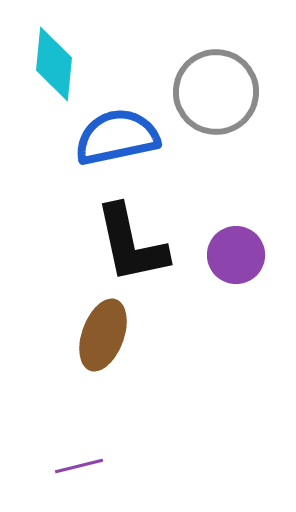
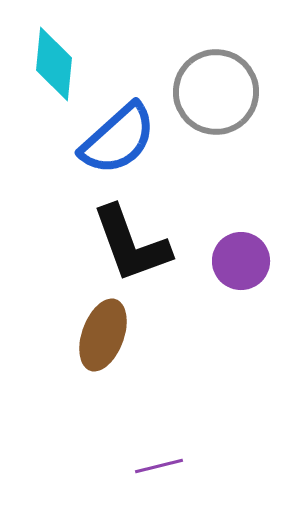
blue semicircle: moved 1 px right, 2 px down; rotated 150 degrees clockwise
black L-shape: rotated 8 degrees counterclockwise
purple circle: moved 5 px right, 6 px down
purple line: moved 80 px right
